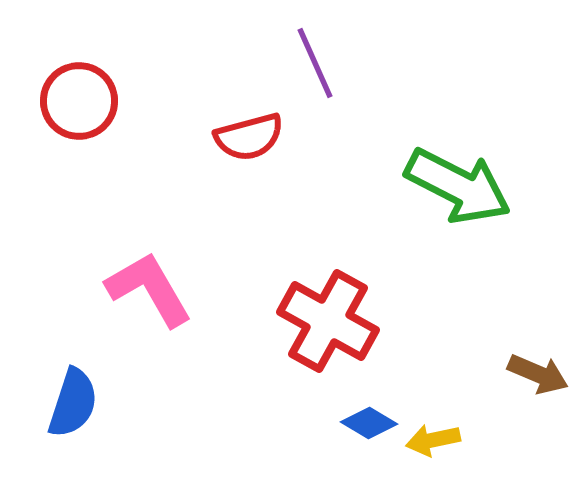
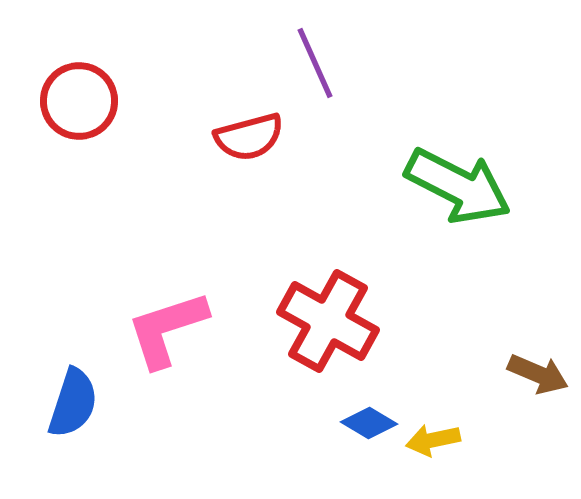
pink L-shape: moved 18 px right, 40 px down; rotated 78 degrees counterclockwise
